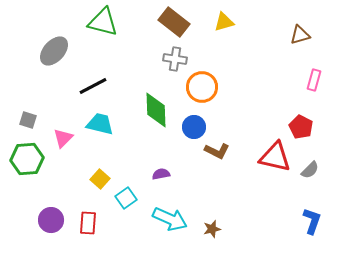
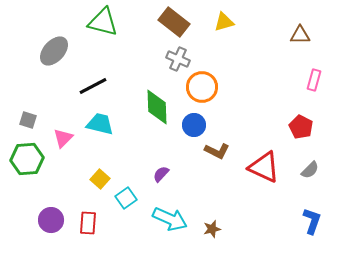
brown triangle: rotated 15 degrees clockwise
gray cross: moved 3 px right; rotated 15 degrees clockwise
green diamond: moved 1 px right, 3 px up
blue circle: moved 2 px up
red triangle: moved 11 px left, 10 px down; rotated 12 degrees clockwise
purple semicircle: rotated 36 degrees counterclockwise
